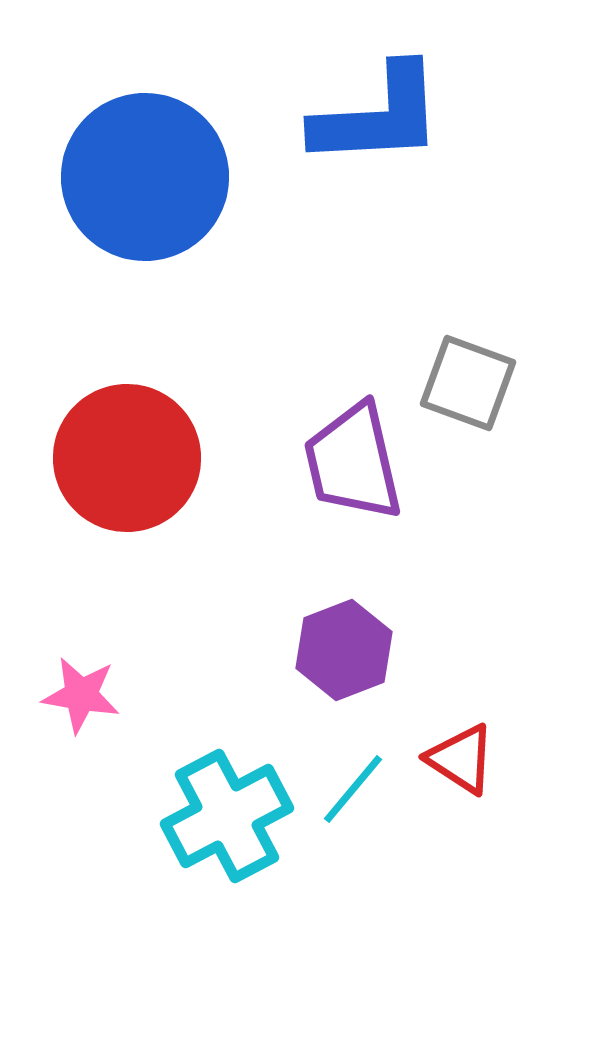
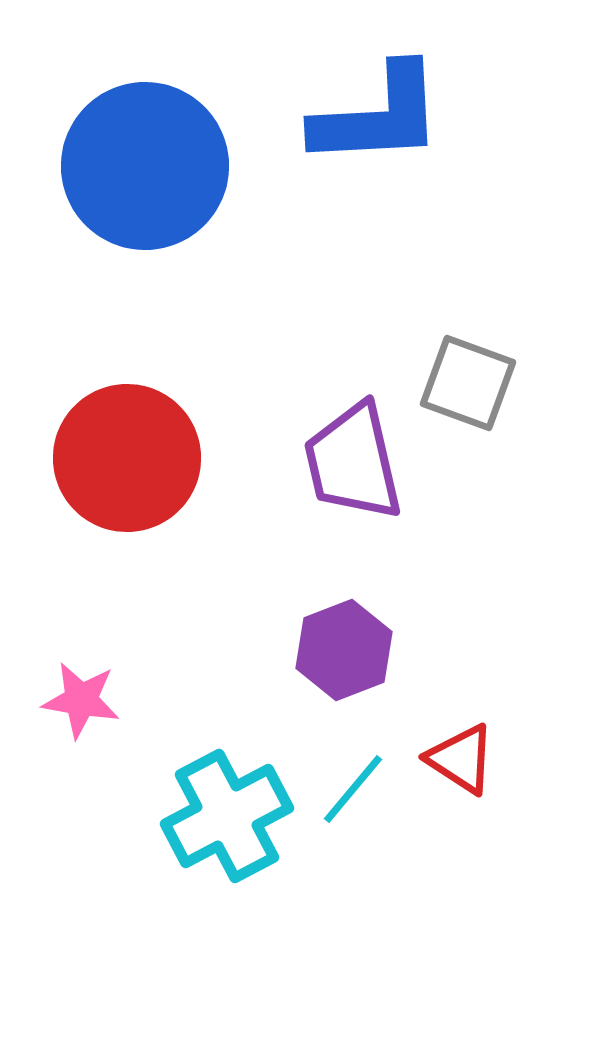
blue circle: moved 11 px up
pink star: moved 5 px down
